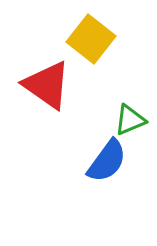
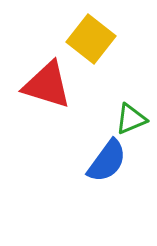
red triangle: rotated 18 degrees counterclockwise
green triangle: moved 1 px right, 1 px up
